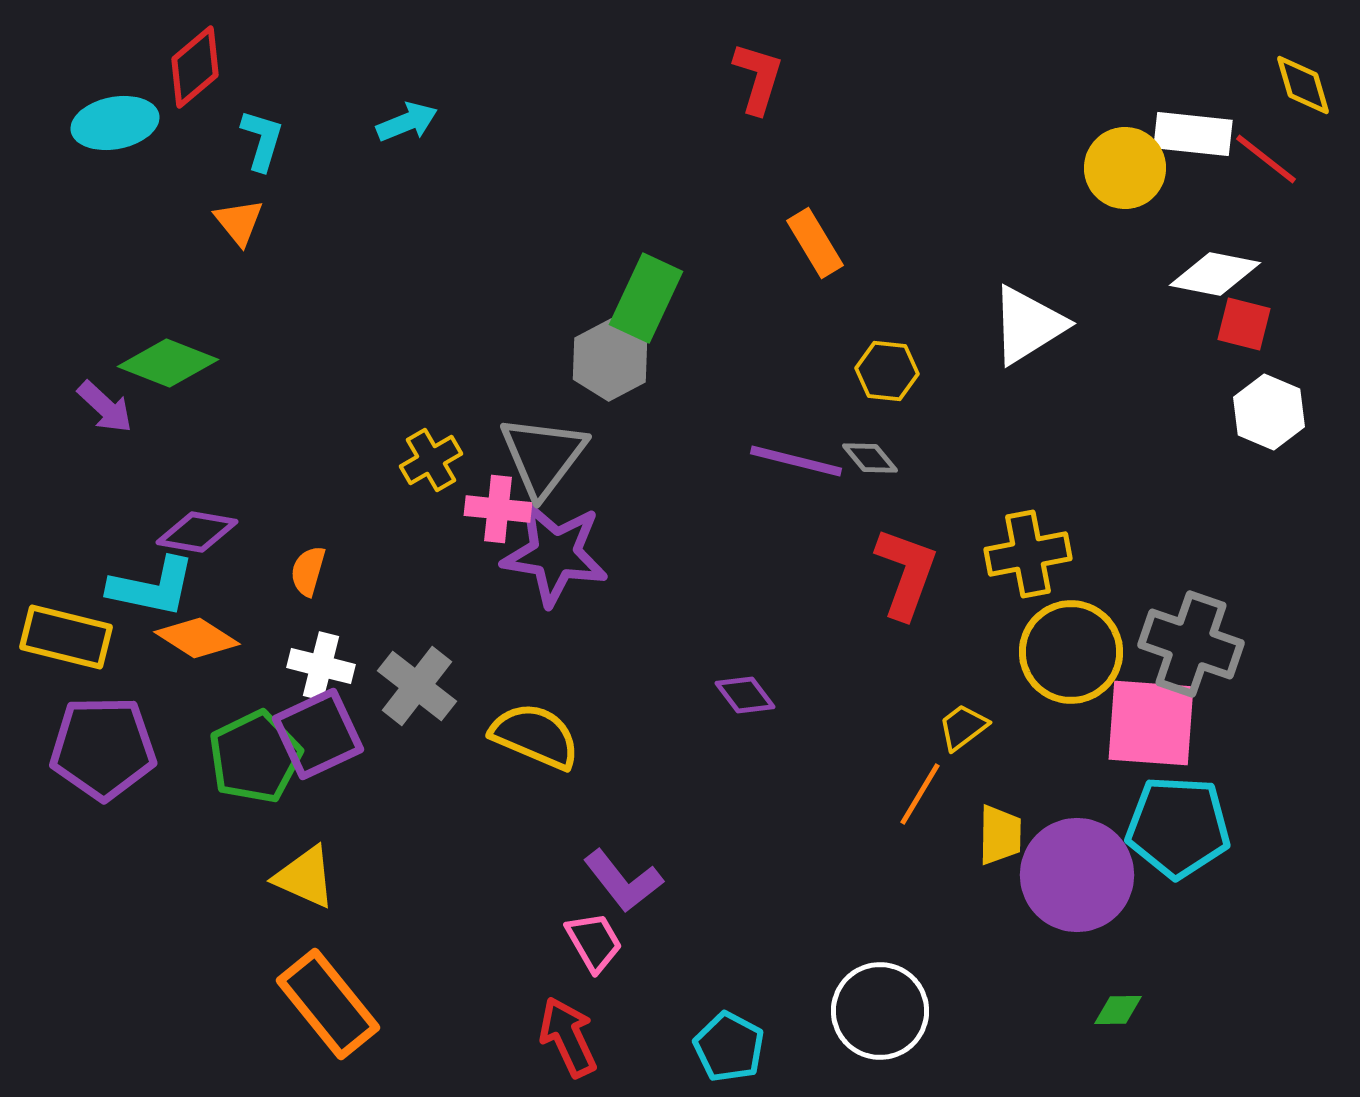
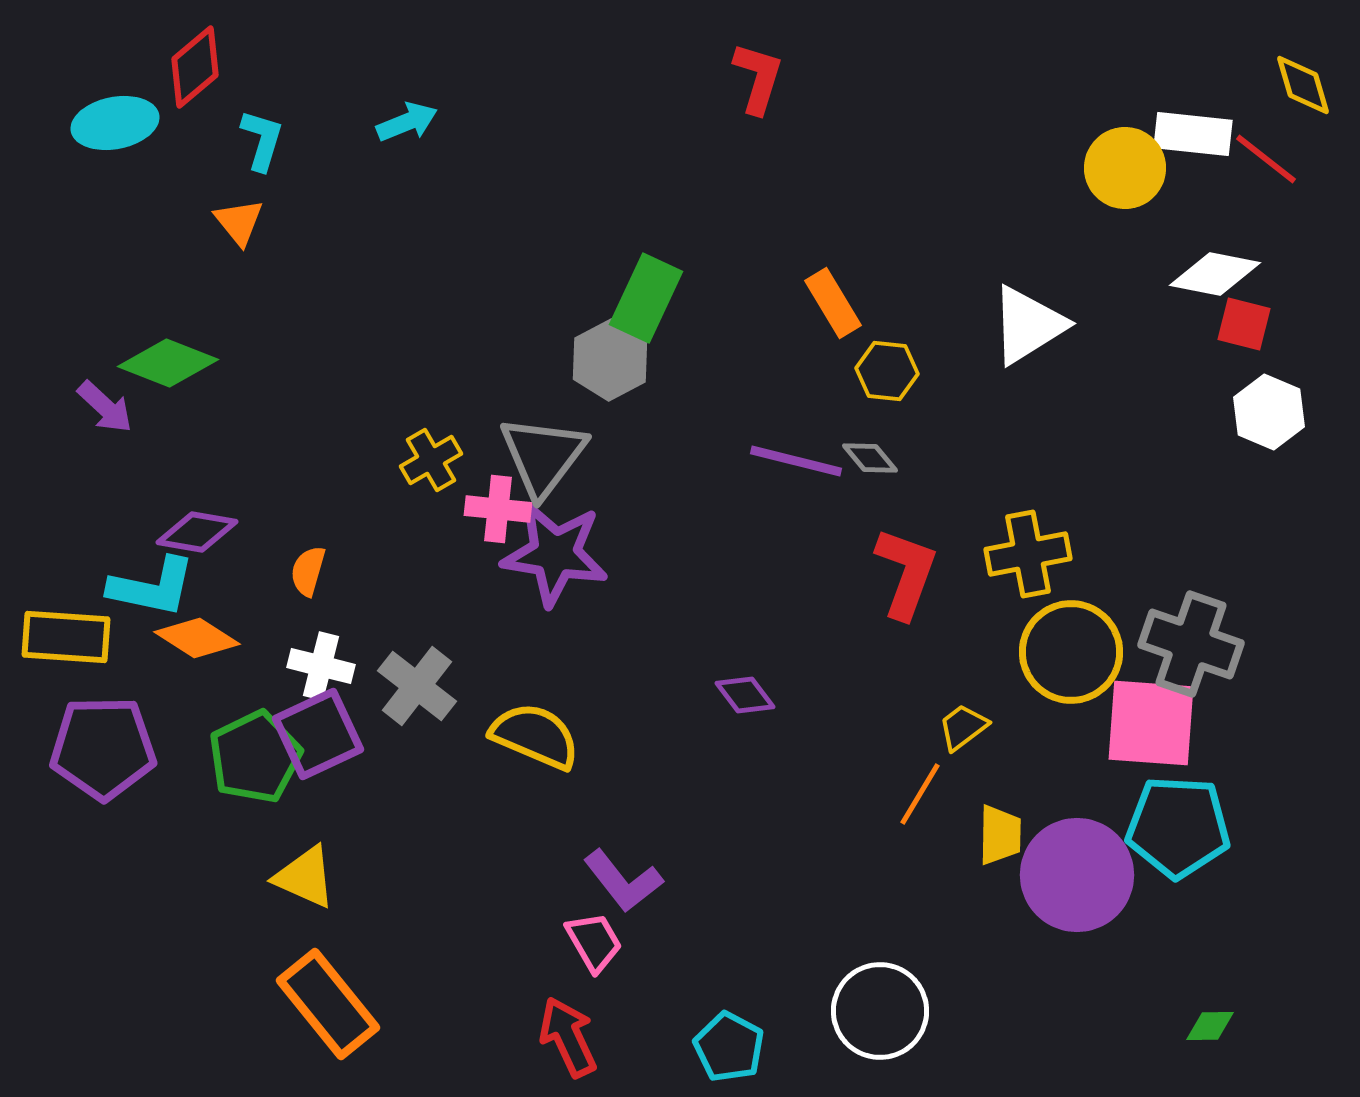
orange rectangle at (815, 243): moved 18 px right, 60 px down
yellow rectangle at (66, 637): rotated 10 degrees counterclockwise
green diamond at (1118, 1010): moved 92 px right, 16 px down
